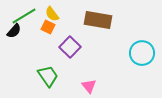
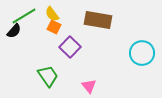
orange square: moved 6 px right
